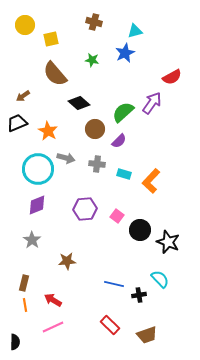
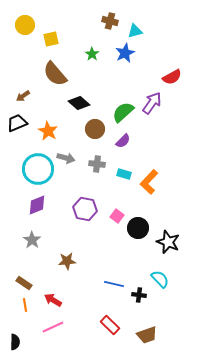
brown cross: moved 16 px right, 1 px up
green star: moved 6 px up; rotated 24 degrees clockwise
purple semicircle: moved 4 px right
orange L-shape: moved 2 px left, 1 px down
purple hexagon: rotated 15 degrees clockwise
black circle: moved 2 px left, 2 px up
brown rectangle: rotated 70 degrees counterclockwise
black cross: rotated 16 degrees clockwise
